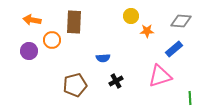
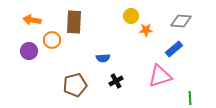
orange star: moved 1 px left, 1 px up
